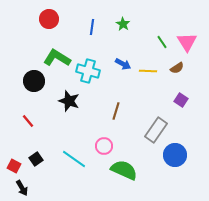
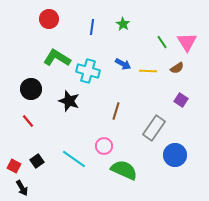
black circle: moved 3 px left, 8 px down
gray rectangle: moved 2 px left, 2 px up
black square: moved 1 px right, 2 px down
